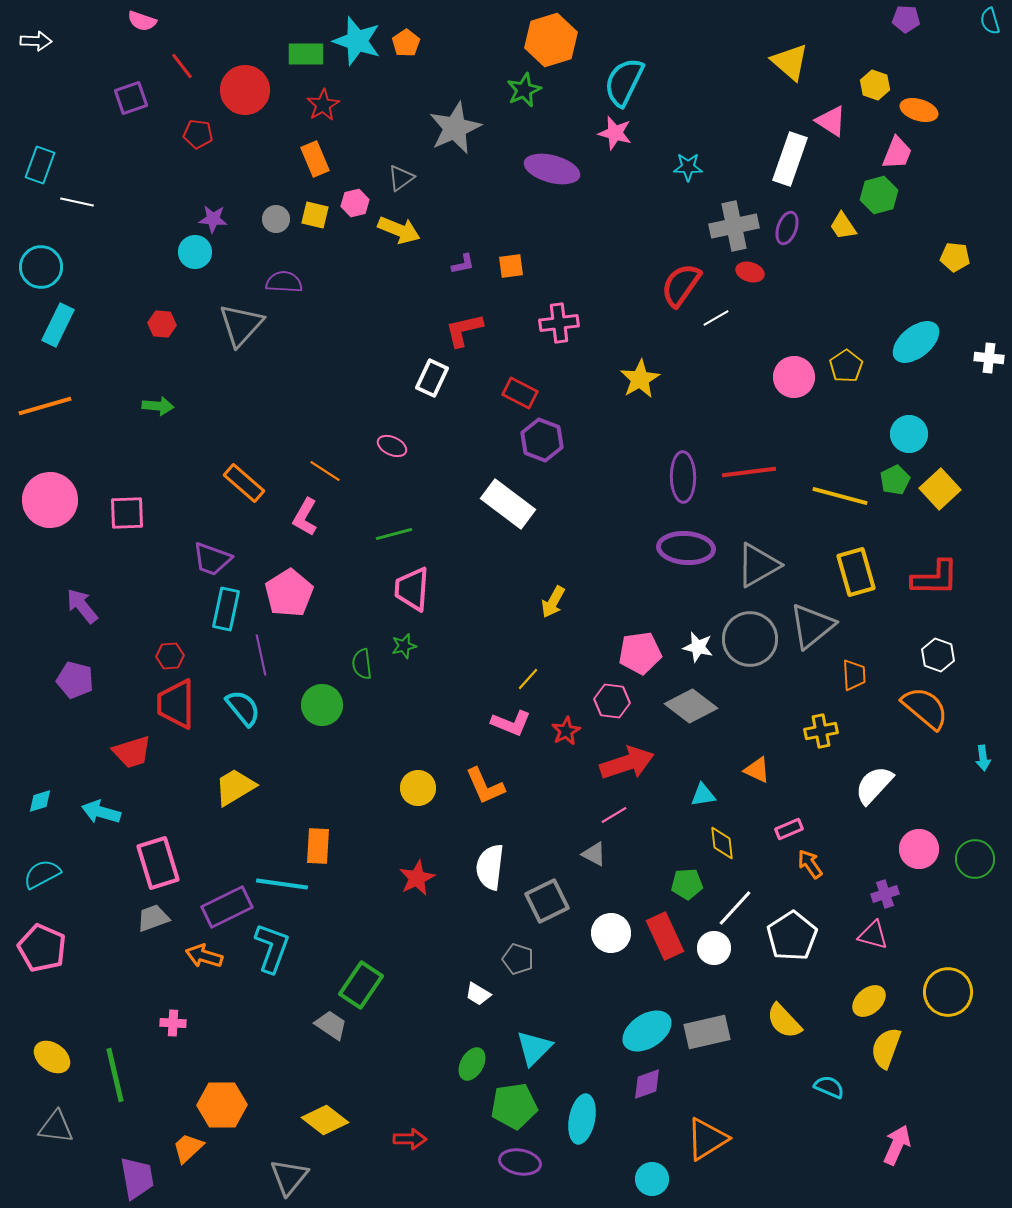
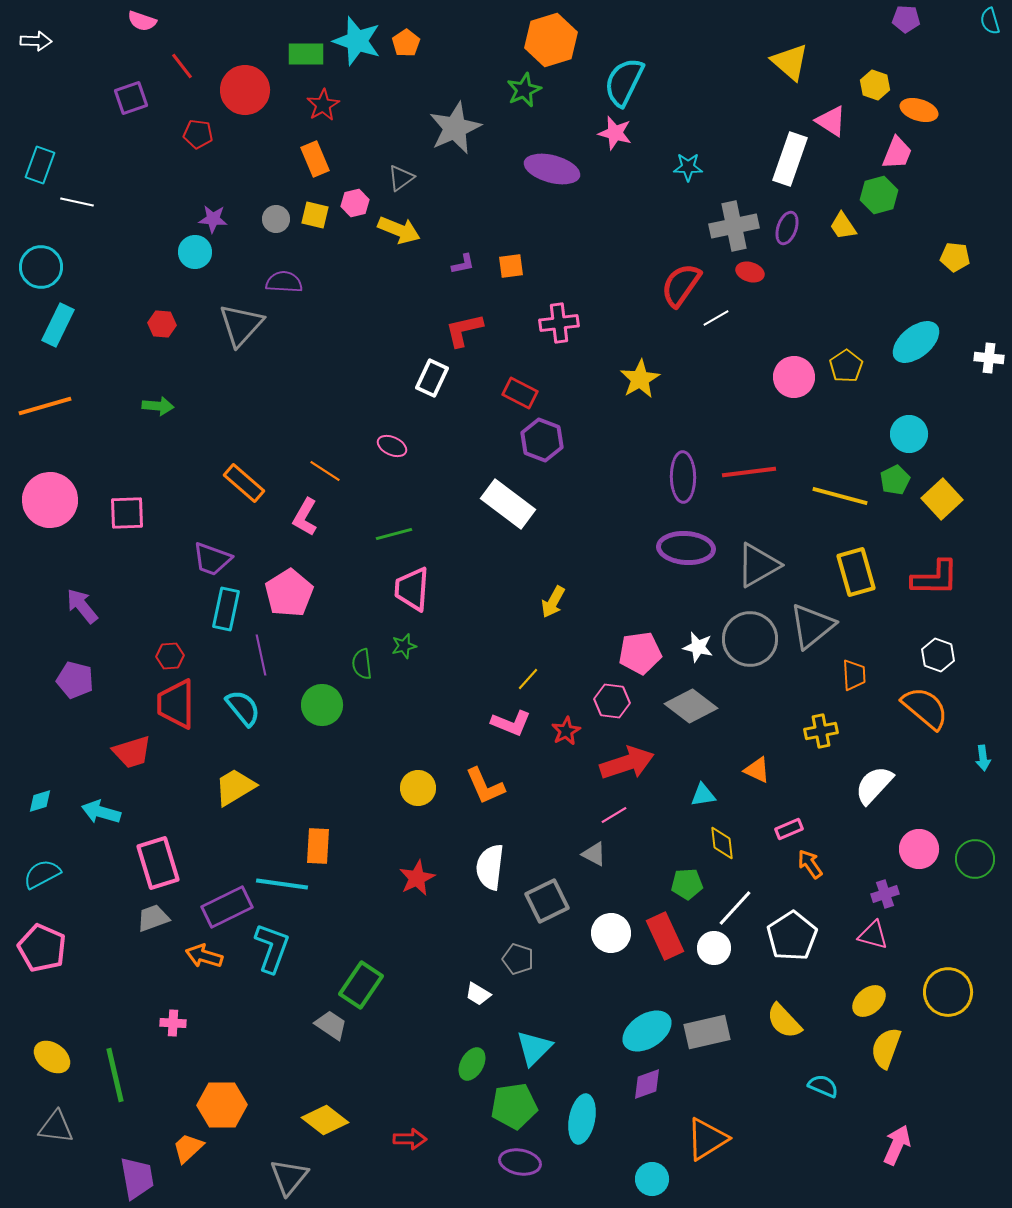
yellow square at (940, 489): moved 2 px right, 10 px down
cyan semicircle at (829, 1087): moved 6 px left, 1 px up
